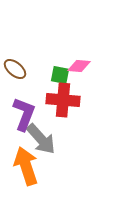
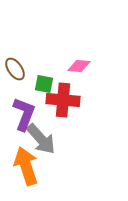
brown ellipse: rotated 15 degrees clockwise
green square: moved 16 px left, 9 px down
